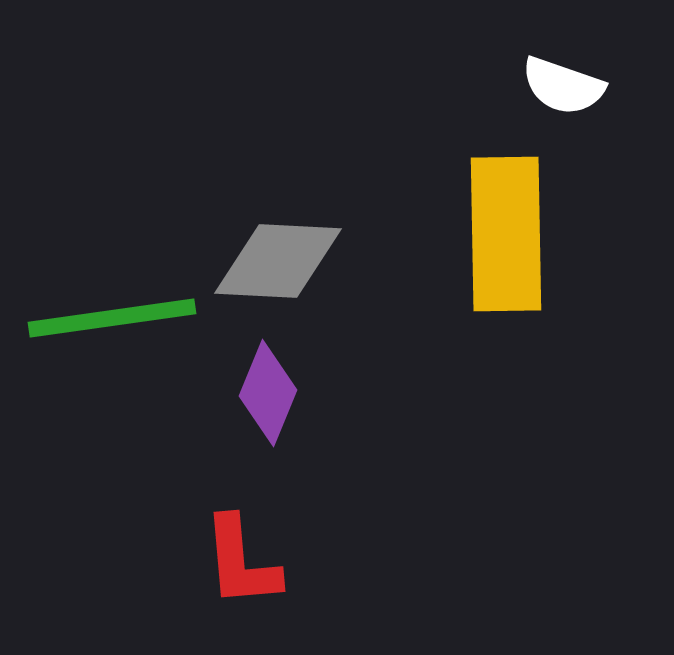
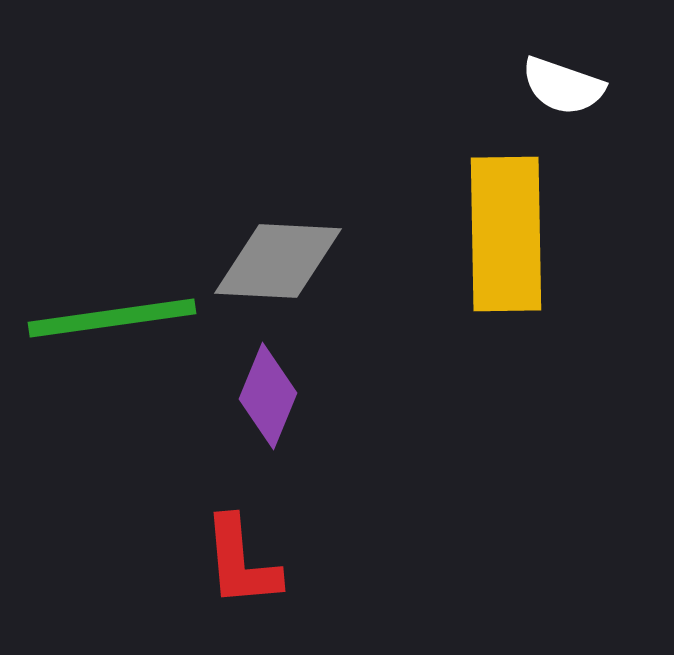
purple diamond: moved 3 px down
